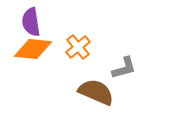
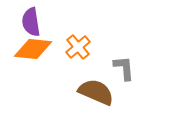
gray L-shape: rotated 80 degrees counterclockwise
